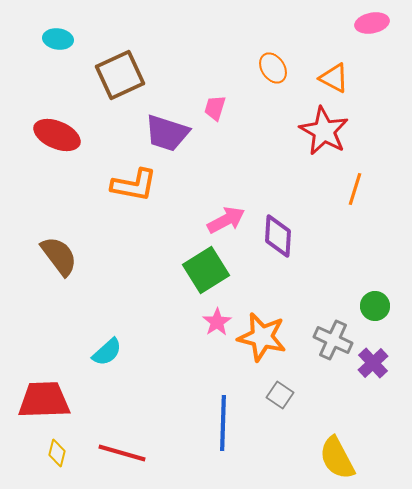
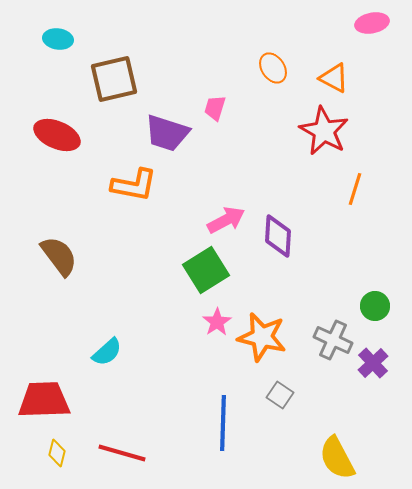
brown square: moved 6 px left, 4 px down; rotated 12 degrees clockwise
